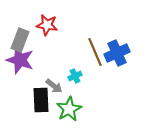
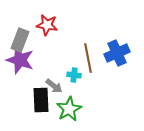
brown line: moved 7 px left, 6 px down; rotated 12 degrees clockwise
cyan cross: moved 1 px left, 1 px up; rotated 32 degrees clockwise
